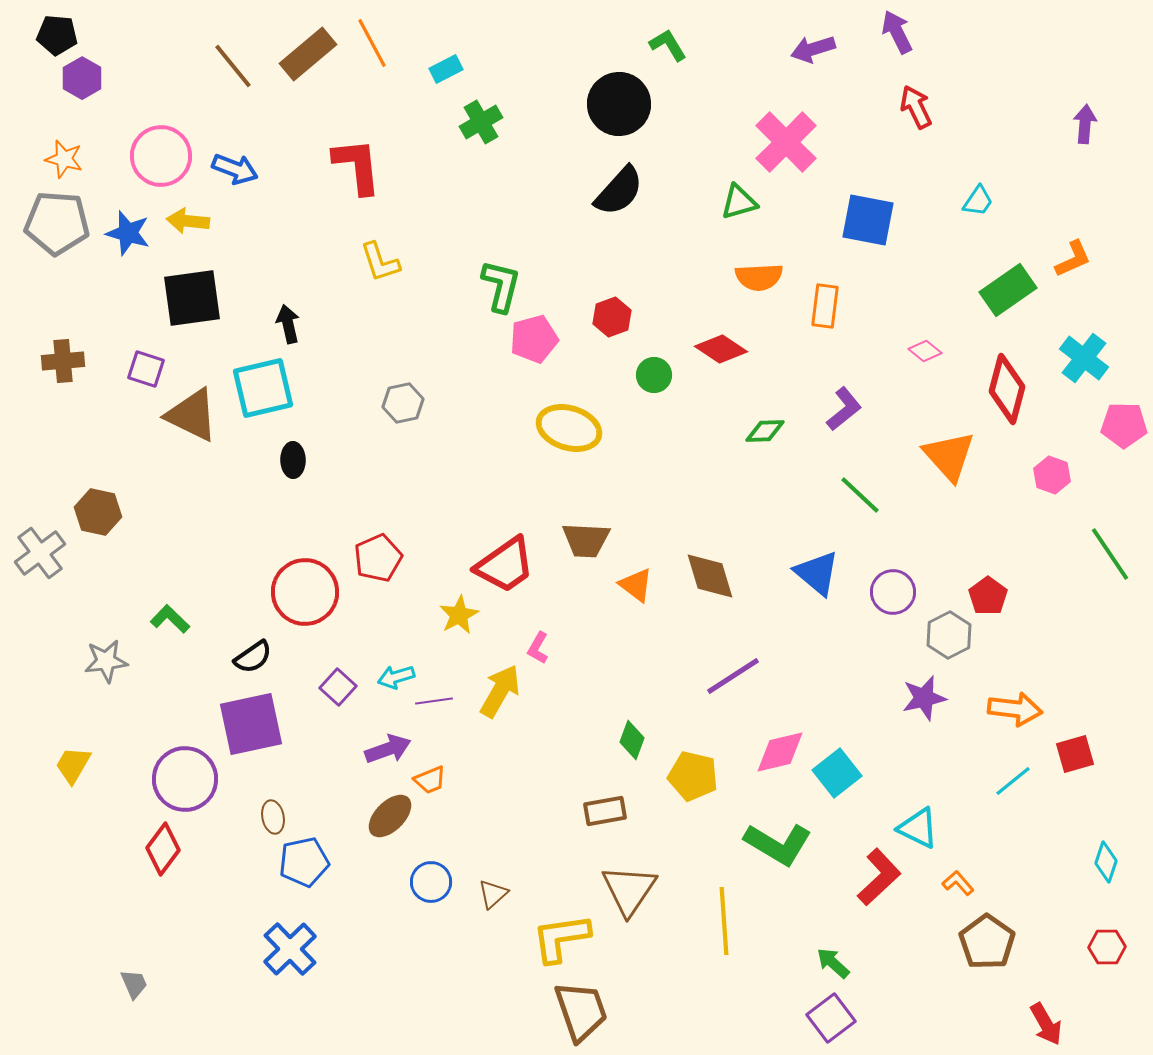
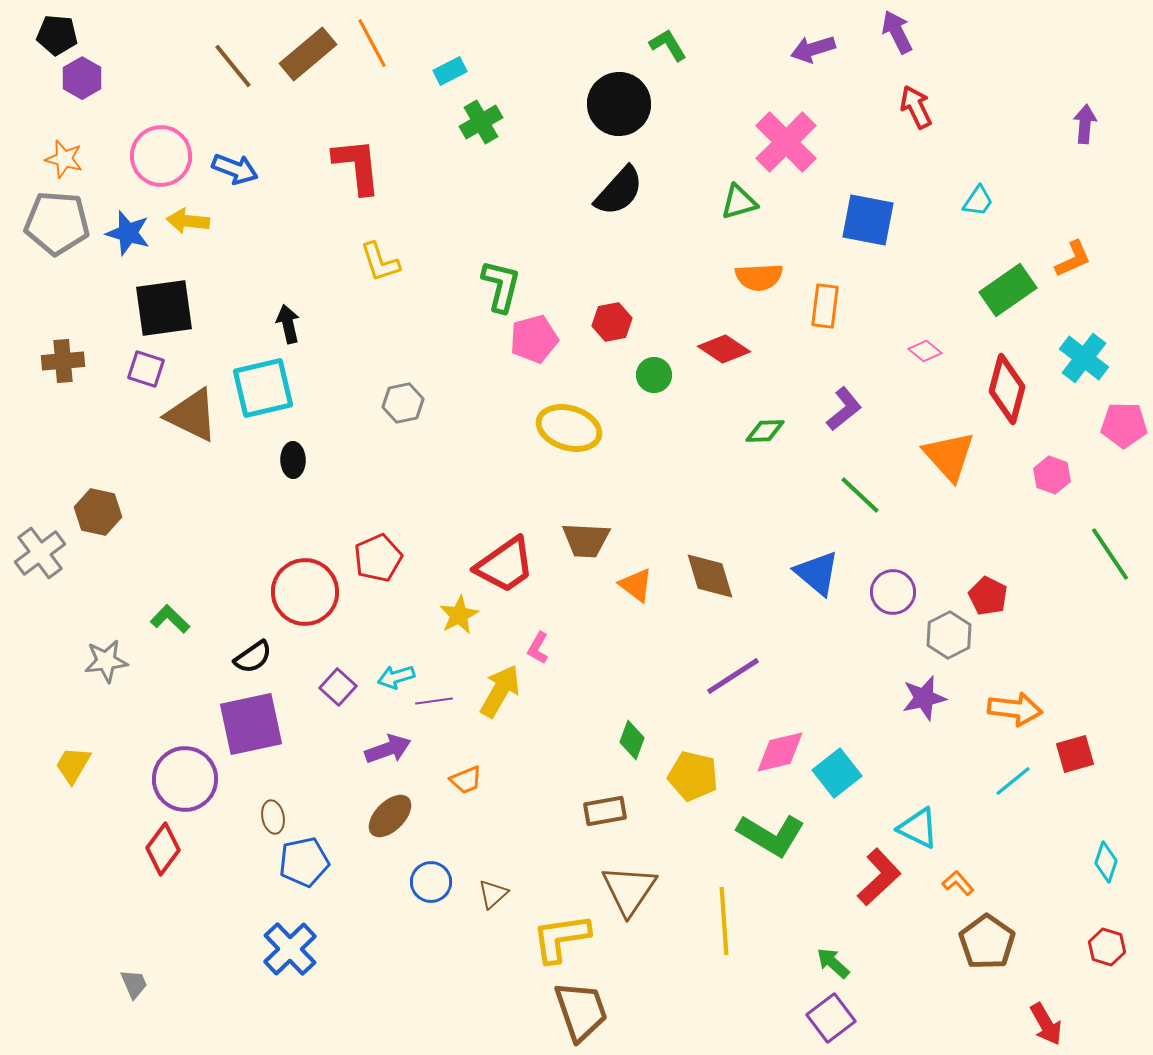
cyan rectangle at (446, 69): moved 4 px right, 2 px down
black square at (192, 298): moved 28 px left, 10 px down
red hexagon at (612, 317): moved 5 px down; rotated 9 degrees clockwise
red diamond at (721, 349): moved 3 px right
red pentagon at (988, 596): rotated 9 degrees counterclockwise
orange trapezoid at (430, 780): moved 36 px right
green L-shape at (778, 844): moved 7 px left, 9 px up
red hexagon at (1107, 947): rotated 18 degrees clockwise
